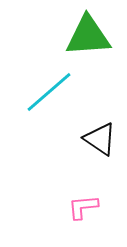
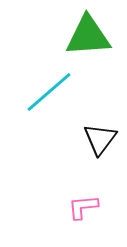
black triangle: rotated 33 degrees clockwise
